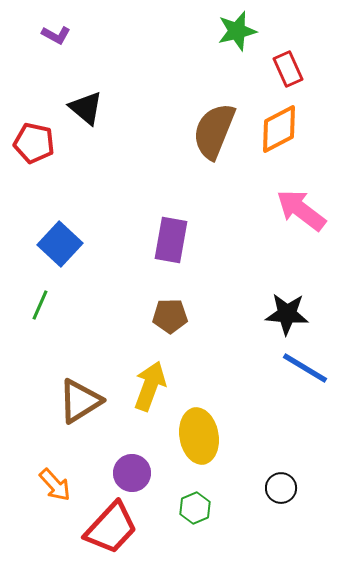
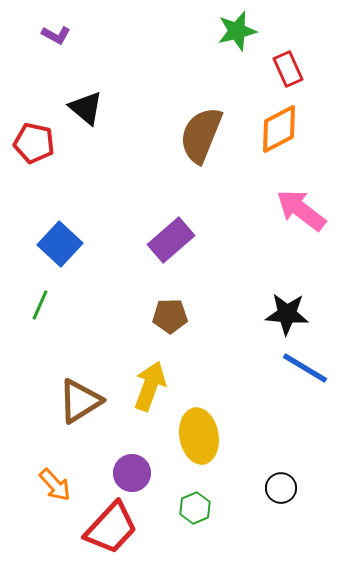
brown semicircle: moved 13 px left, 4 px down
purple rectangle: rotated 39 degrees clockwise
